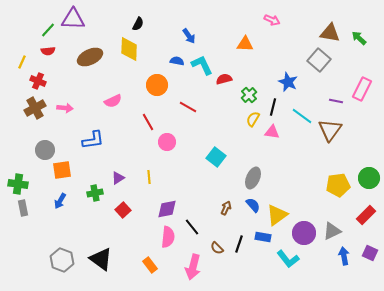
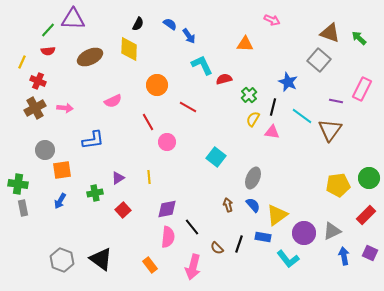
brown triangle at (330, 33): rotated 10 degrees clockwise
blue semicircle at (177, 61): moved 7 px left, 37 px up; rotated 24 degrees clockwise
brown arrow at (226, 208): moved 2 px right, 3 px up; rotated 40 degrees counterclockwise
